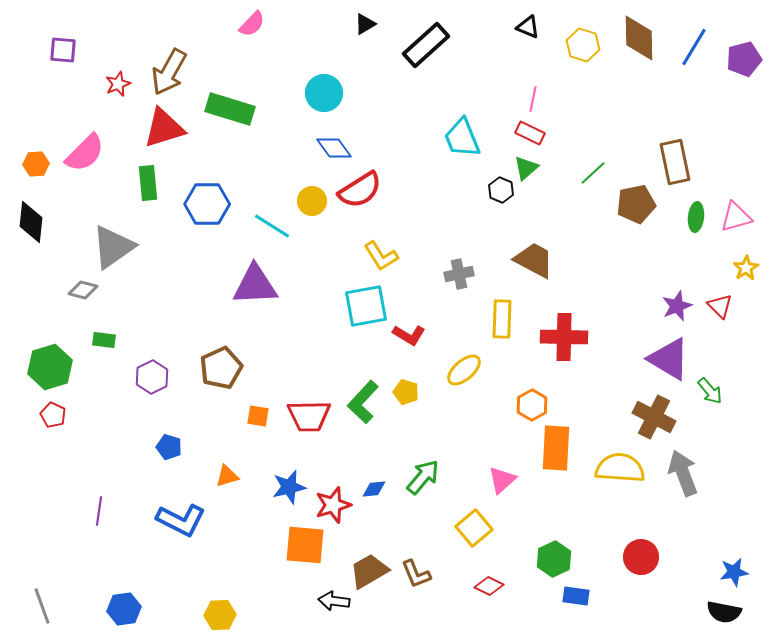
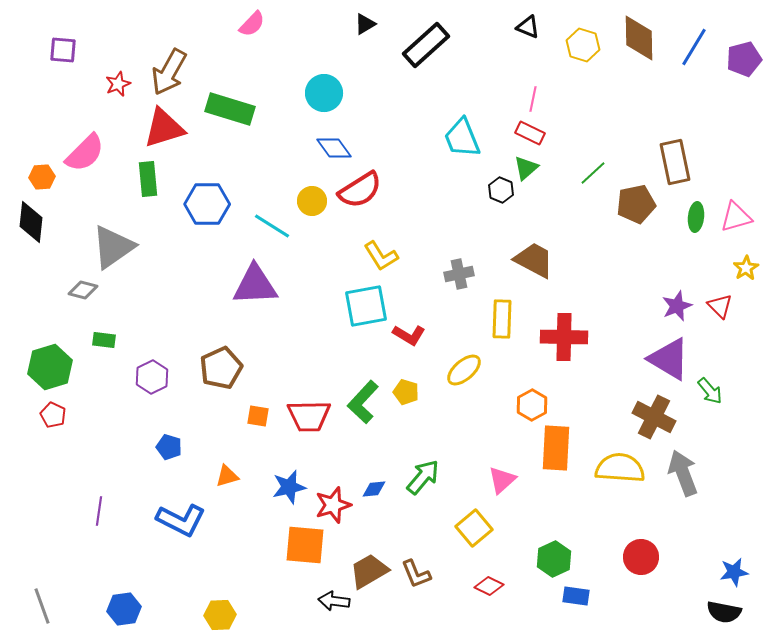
orange hexagon at (36, 164): moved 6 px right, 13 px down
green rectangle at (148, 183): moved 4 px up
